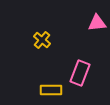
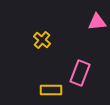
pink triangle: moved 1 px up
